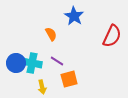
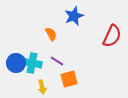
blue star: rotated 18 degrees clockwise
